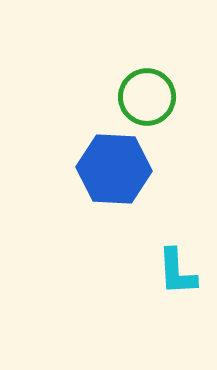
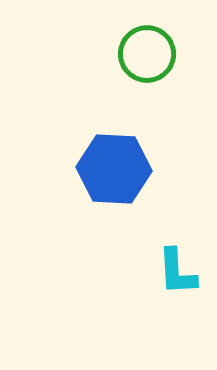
green circle: moved 43 px up
